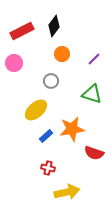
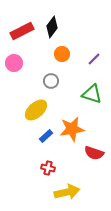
black diamond: moved 2 px left, 1 px down
